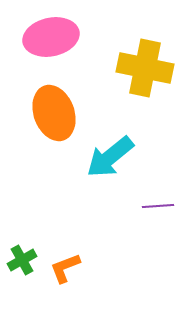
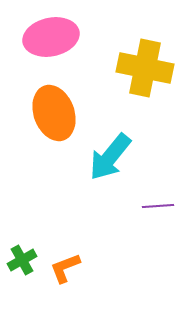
cyan arrow: rotated 12 degrees counterclockwise
